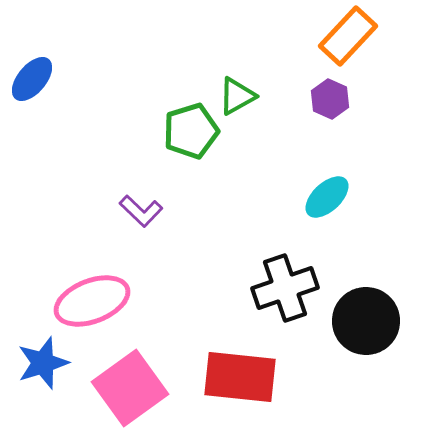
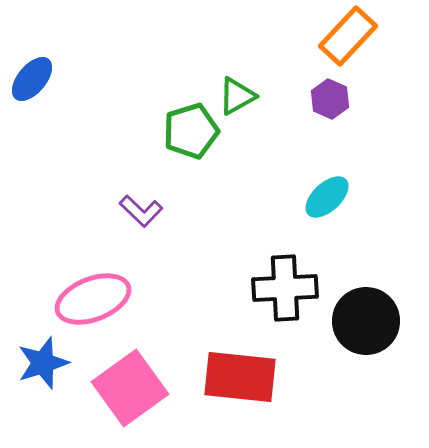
black cross: rotated 16 degrees clockwise
pink ellipse: moved 1 px right, 2 px up
